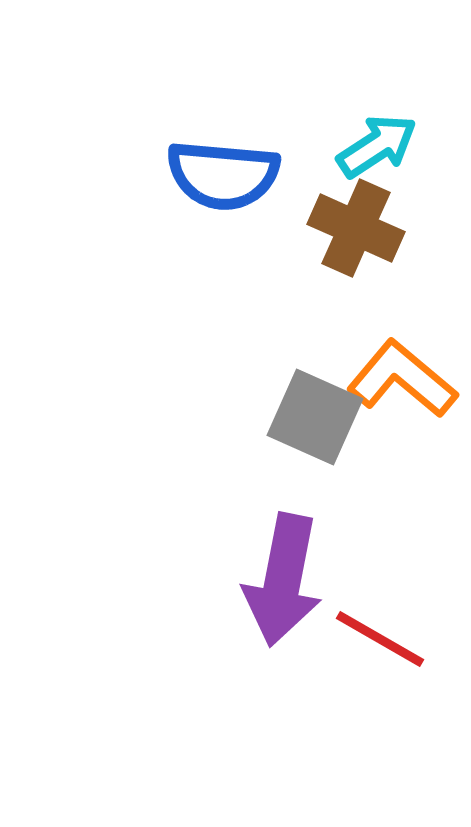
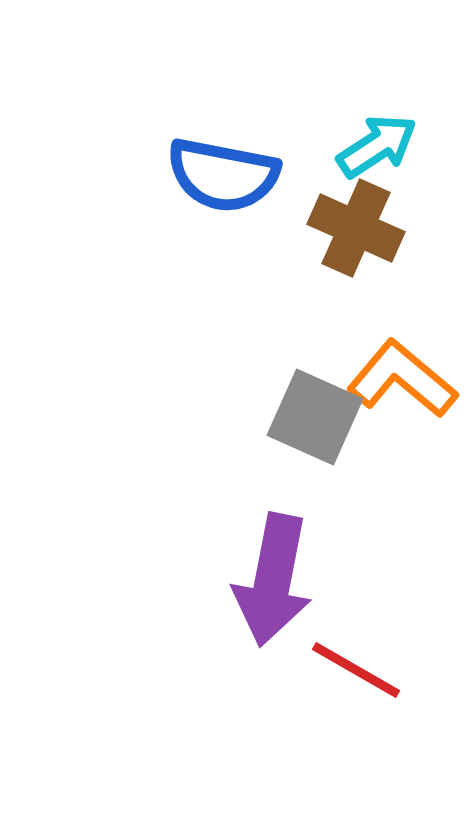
blue semicircle: rotated 6 degrees clockwise
purple arrow: moved 10 px left
red line: moved 24 px left, 31 px down
